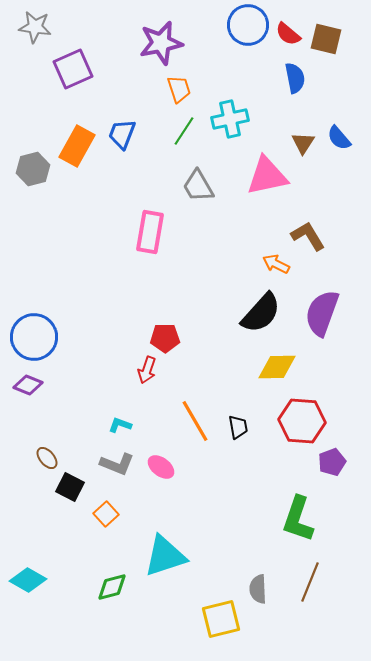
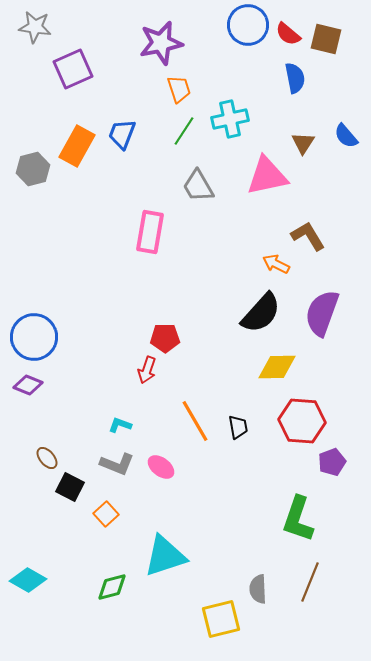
blue semicircle at (339, 138): moved 7 px right, 2 px up
